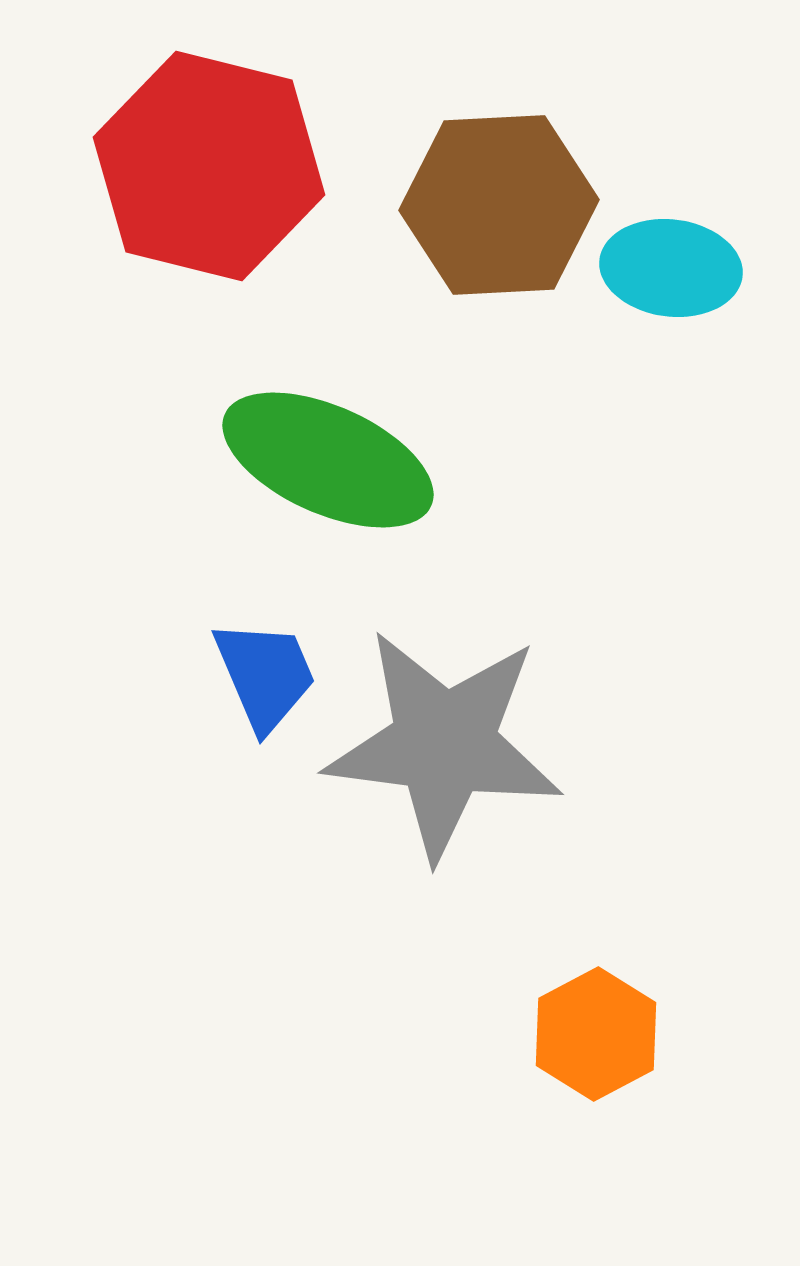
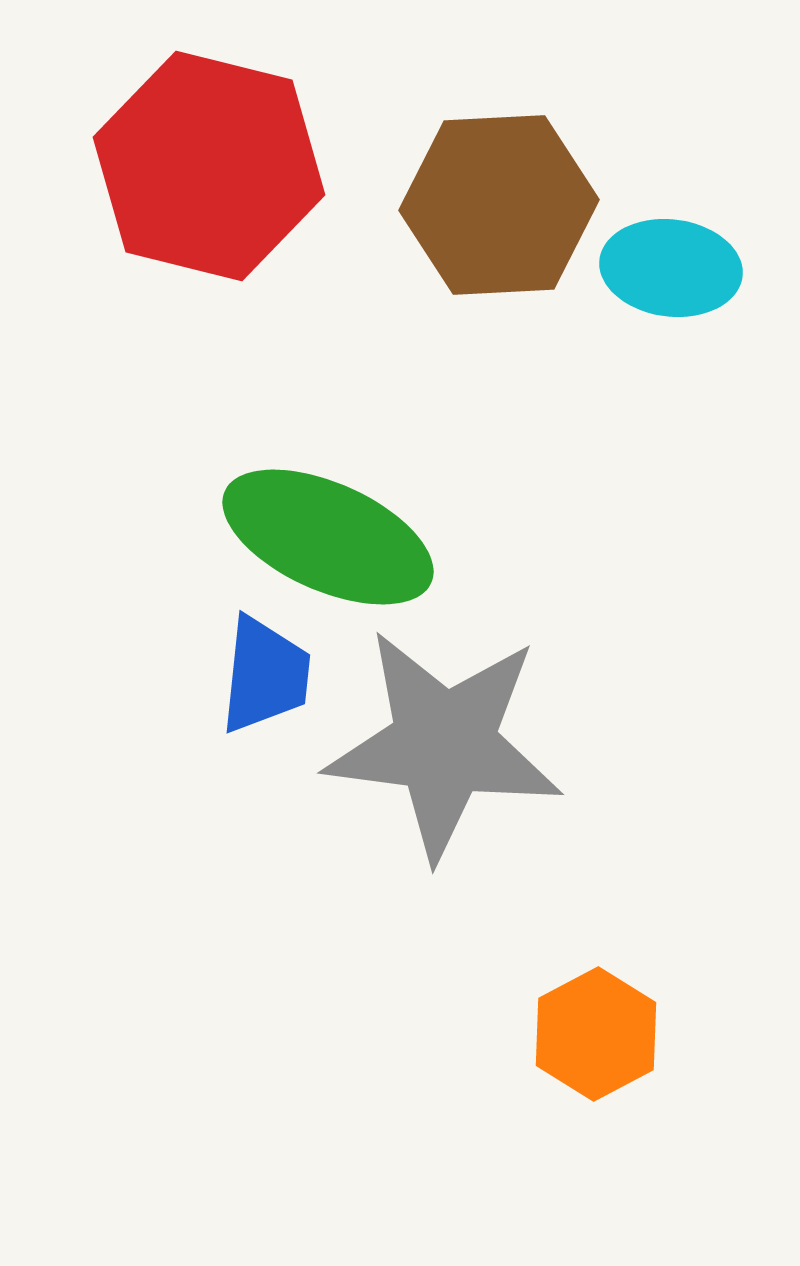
green ellipse: moved 77 px down
blue trapezoid: rotated 29 degrees clockwise
